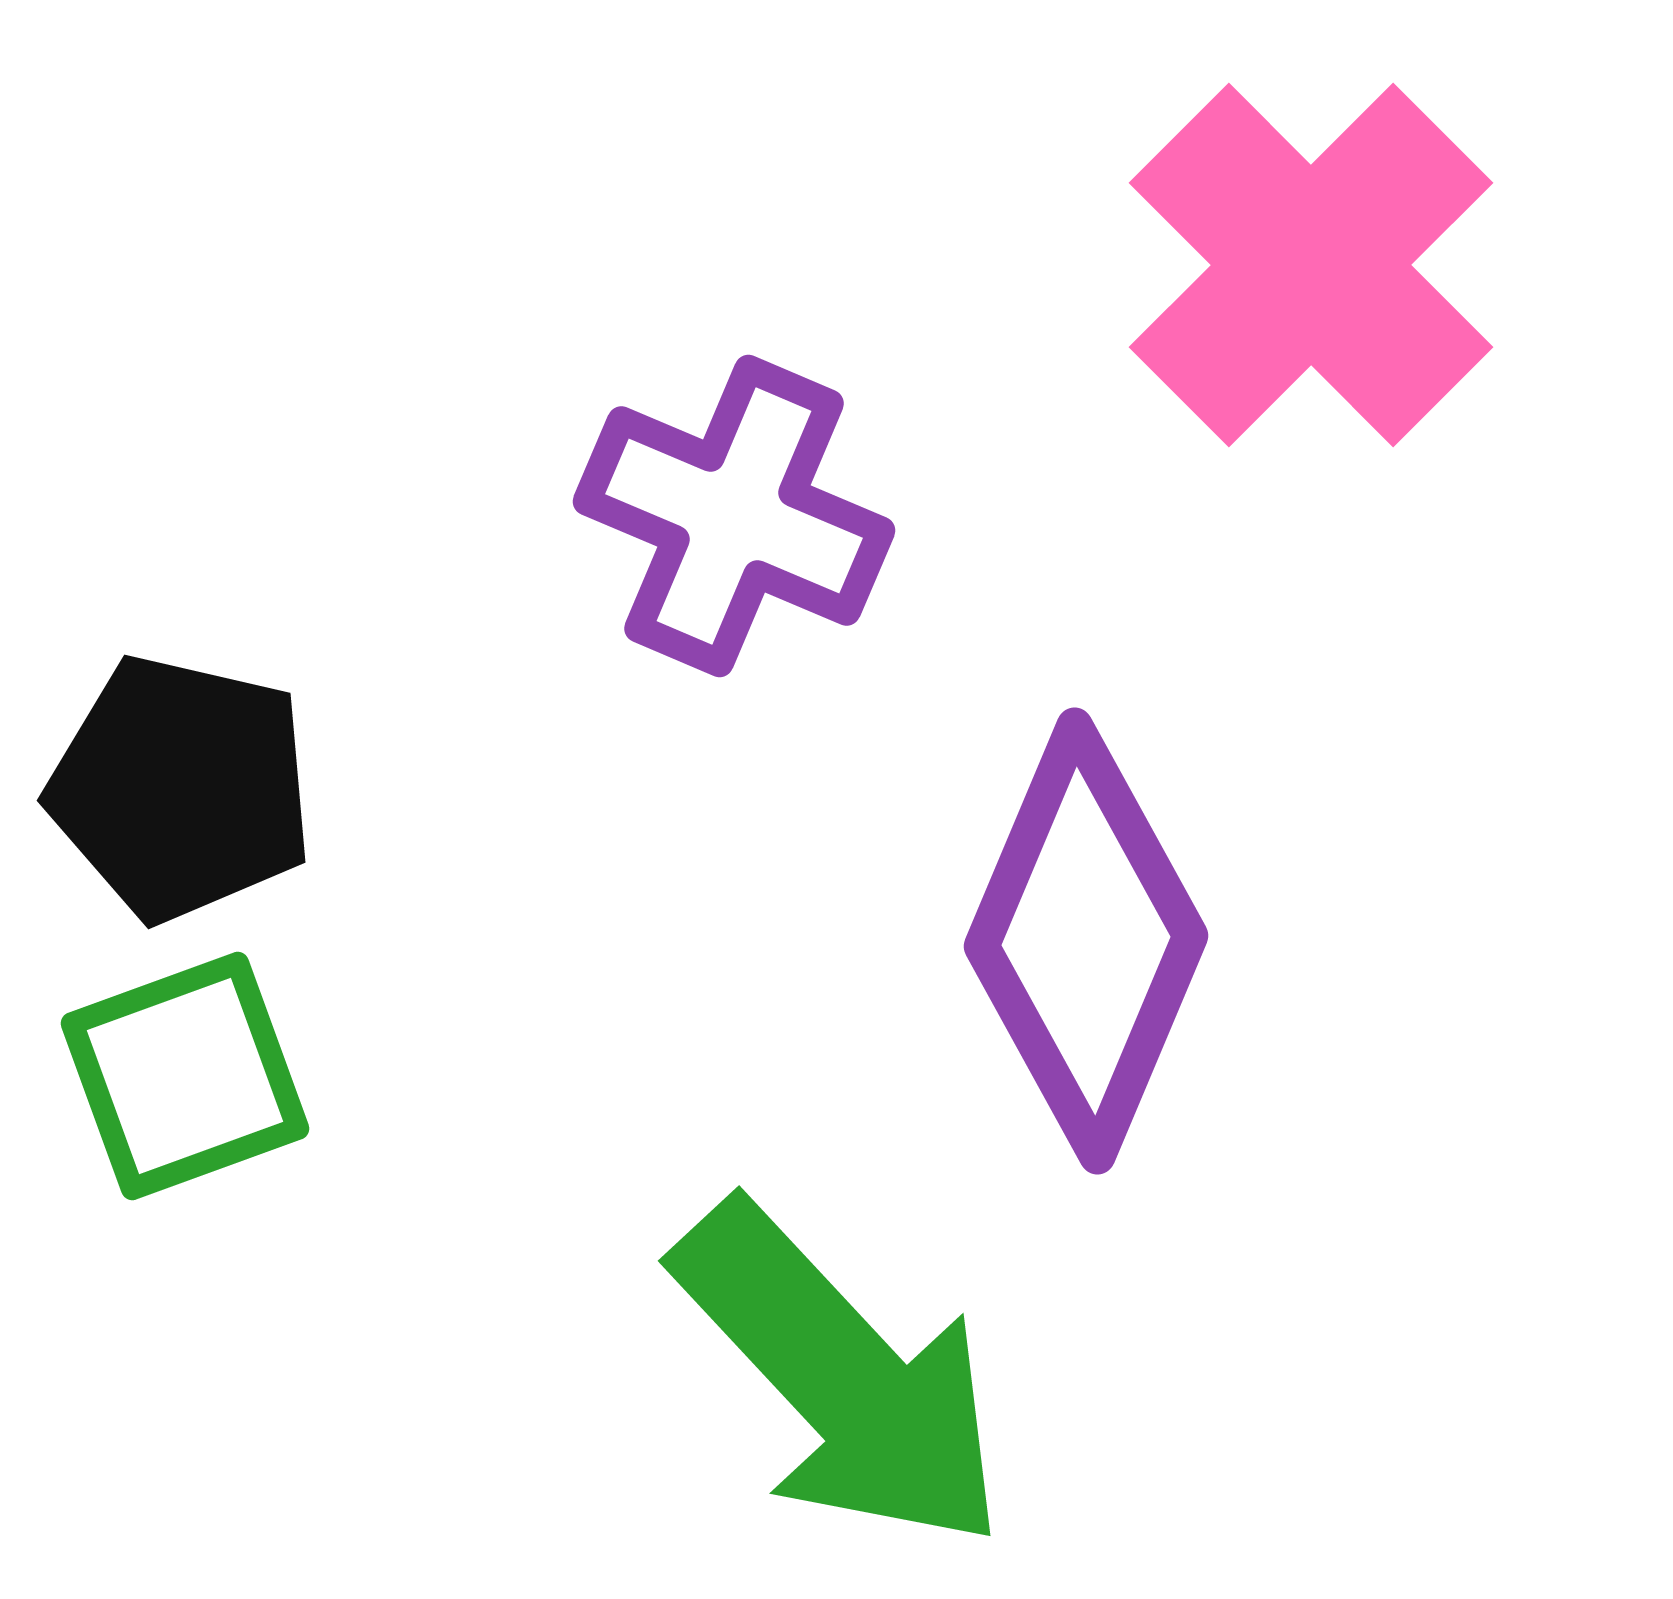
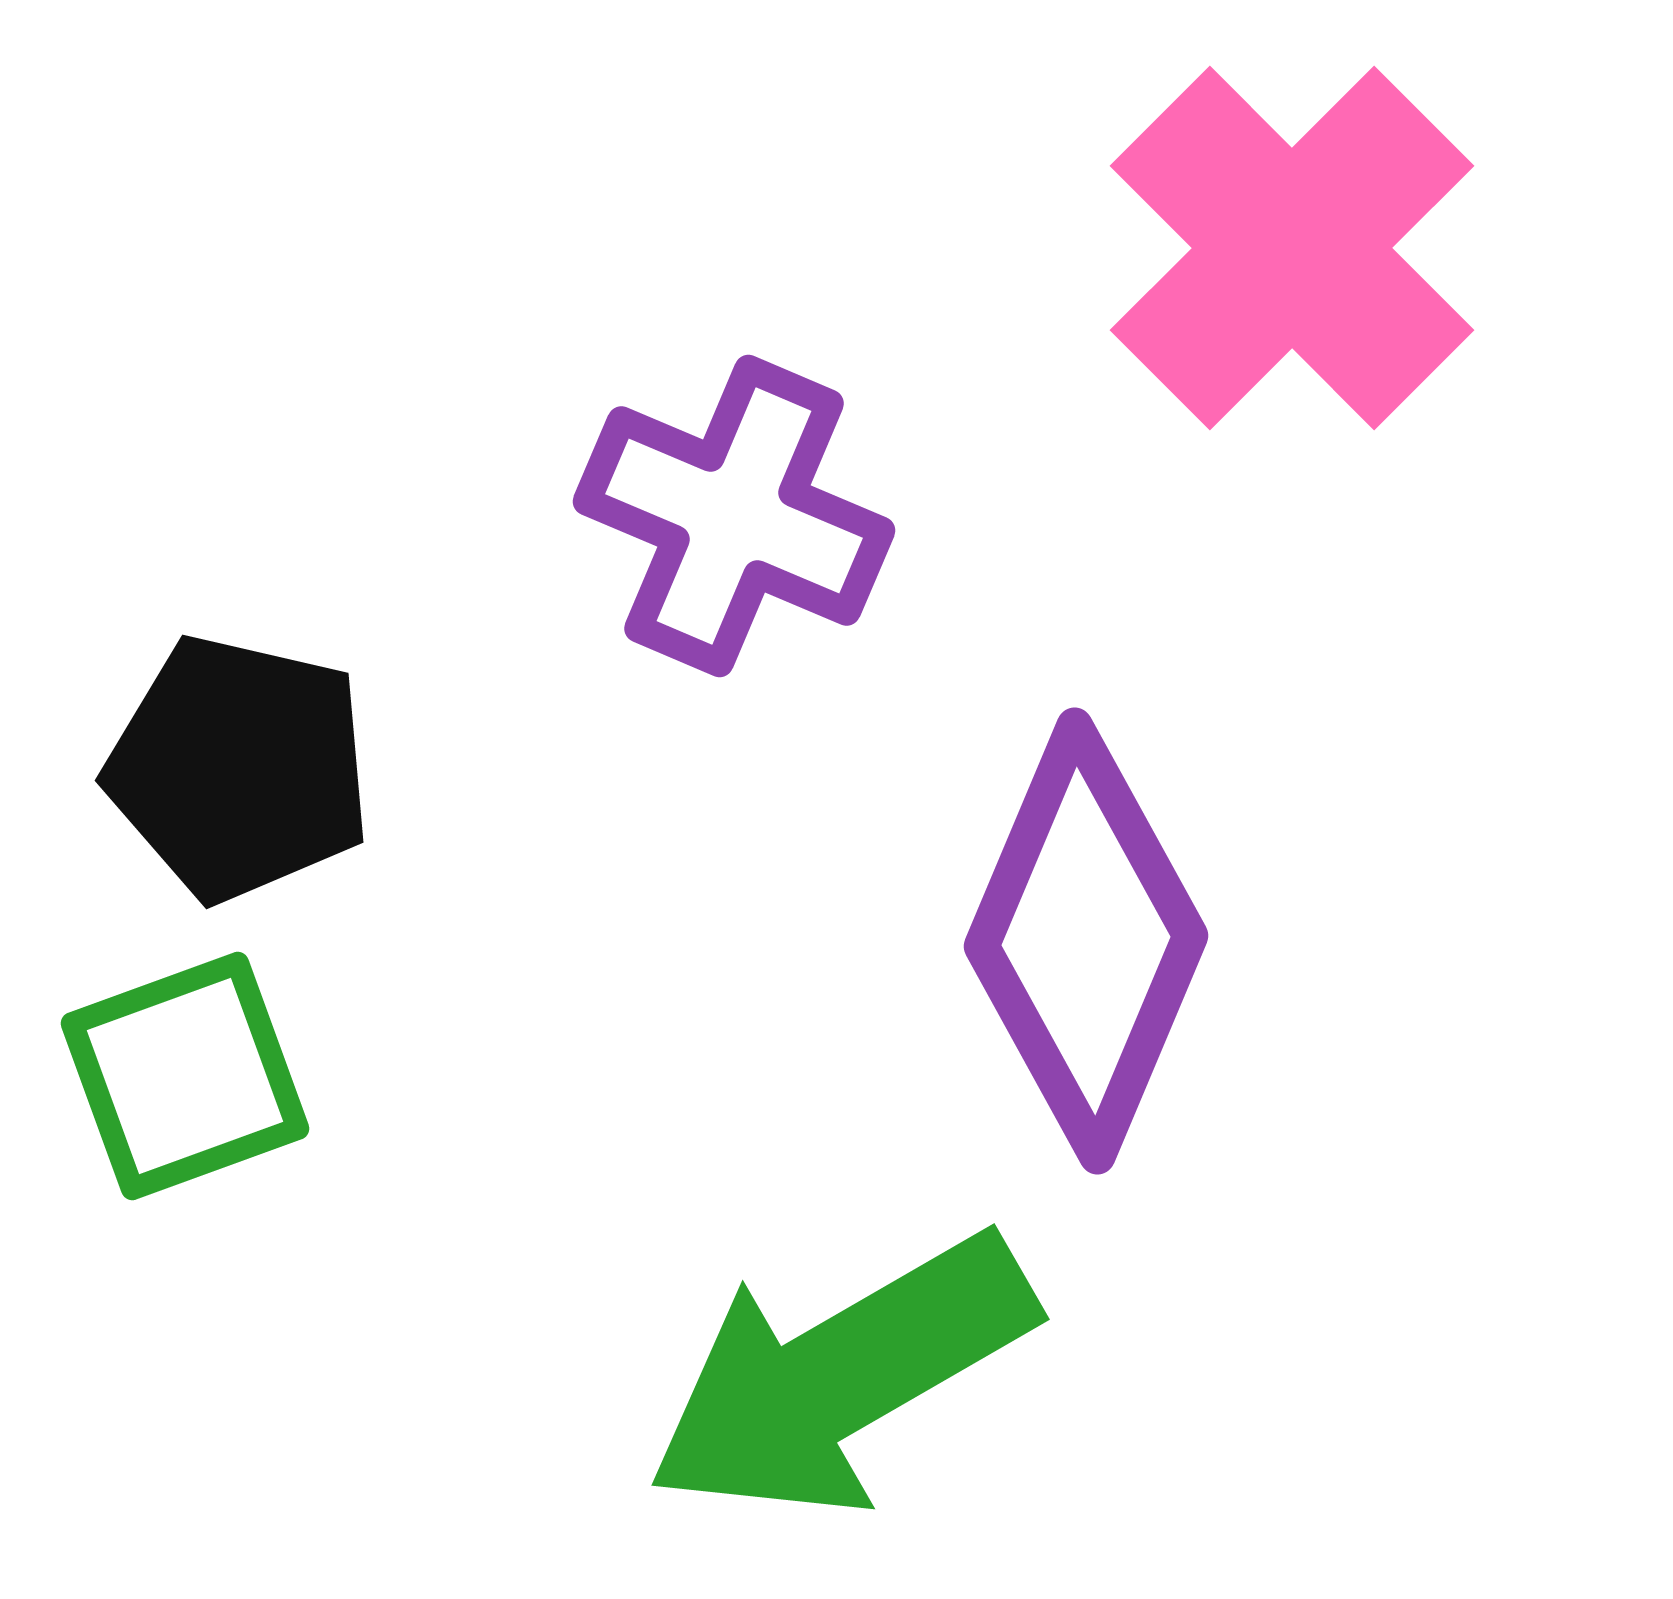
pink cross: moved 19 px left, 17 px up
black pentagon: moved 58 px right, 20 px up
green arrow: rotated 103 degrees clockwise
